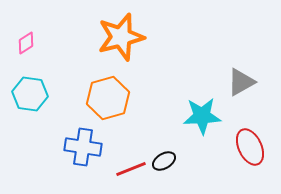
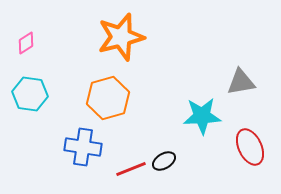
gray triangle: rotated 20 degrees clockwise
